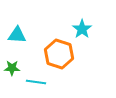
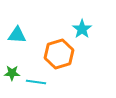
orange hexagon: rotated 24 degrees clockwise
green star: moved 5 px down
